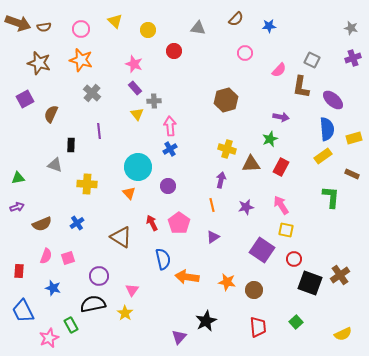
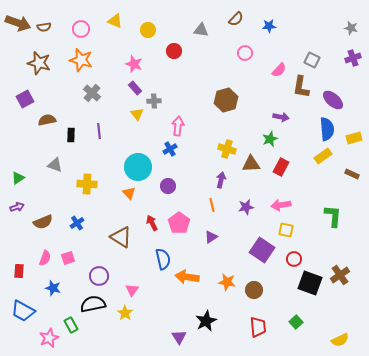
yellow triangle at (115, 21): rotated 21 degrees counterclockwise
gray triangle at (198, 28): moved 3 px right, 2 px down
brown semicircle at (51, 114): moved 4 px left, 6 px down; rotated 54 degrees clockwise
pink arrow at (170, 126): moved 8 px right; rotated 12 degrees clockwise
black rectangle at (71, 145): moved 10 px up
green triangle at (18, 178): rotated 24 degrees counterclockwise
green L-shape at (331, 197): moved 2 px right, 19 px down
pink arrow at (281, 205): rotated 66 degrees counterclockwise
brown semicircle at (42, 224): moved 1 px right, 2 px up
purple triangle at (213, 237): moved 2 px left
pink semicircle at (46, 256): moved 1 px left, 2 px down
blue trapezoid at (23, 311): rotated 35 degrees counterclockwise
yellow semicircle at (343, 334): moved 3 px left, 6 px down
purple triangle at (179, 337): rotated 14 degrees counterclockwise
